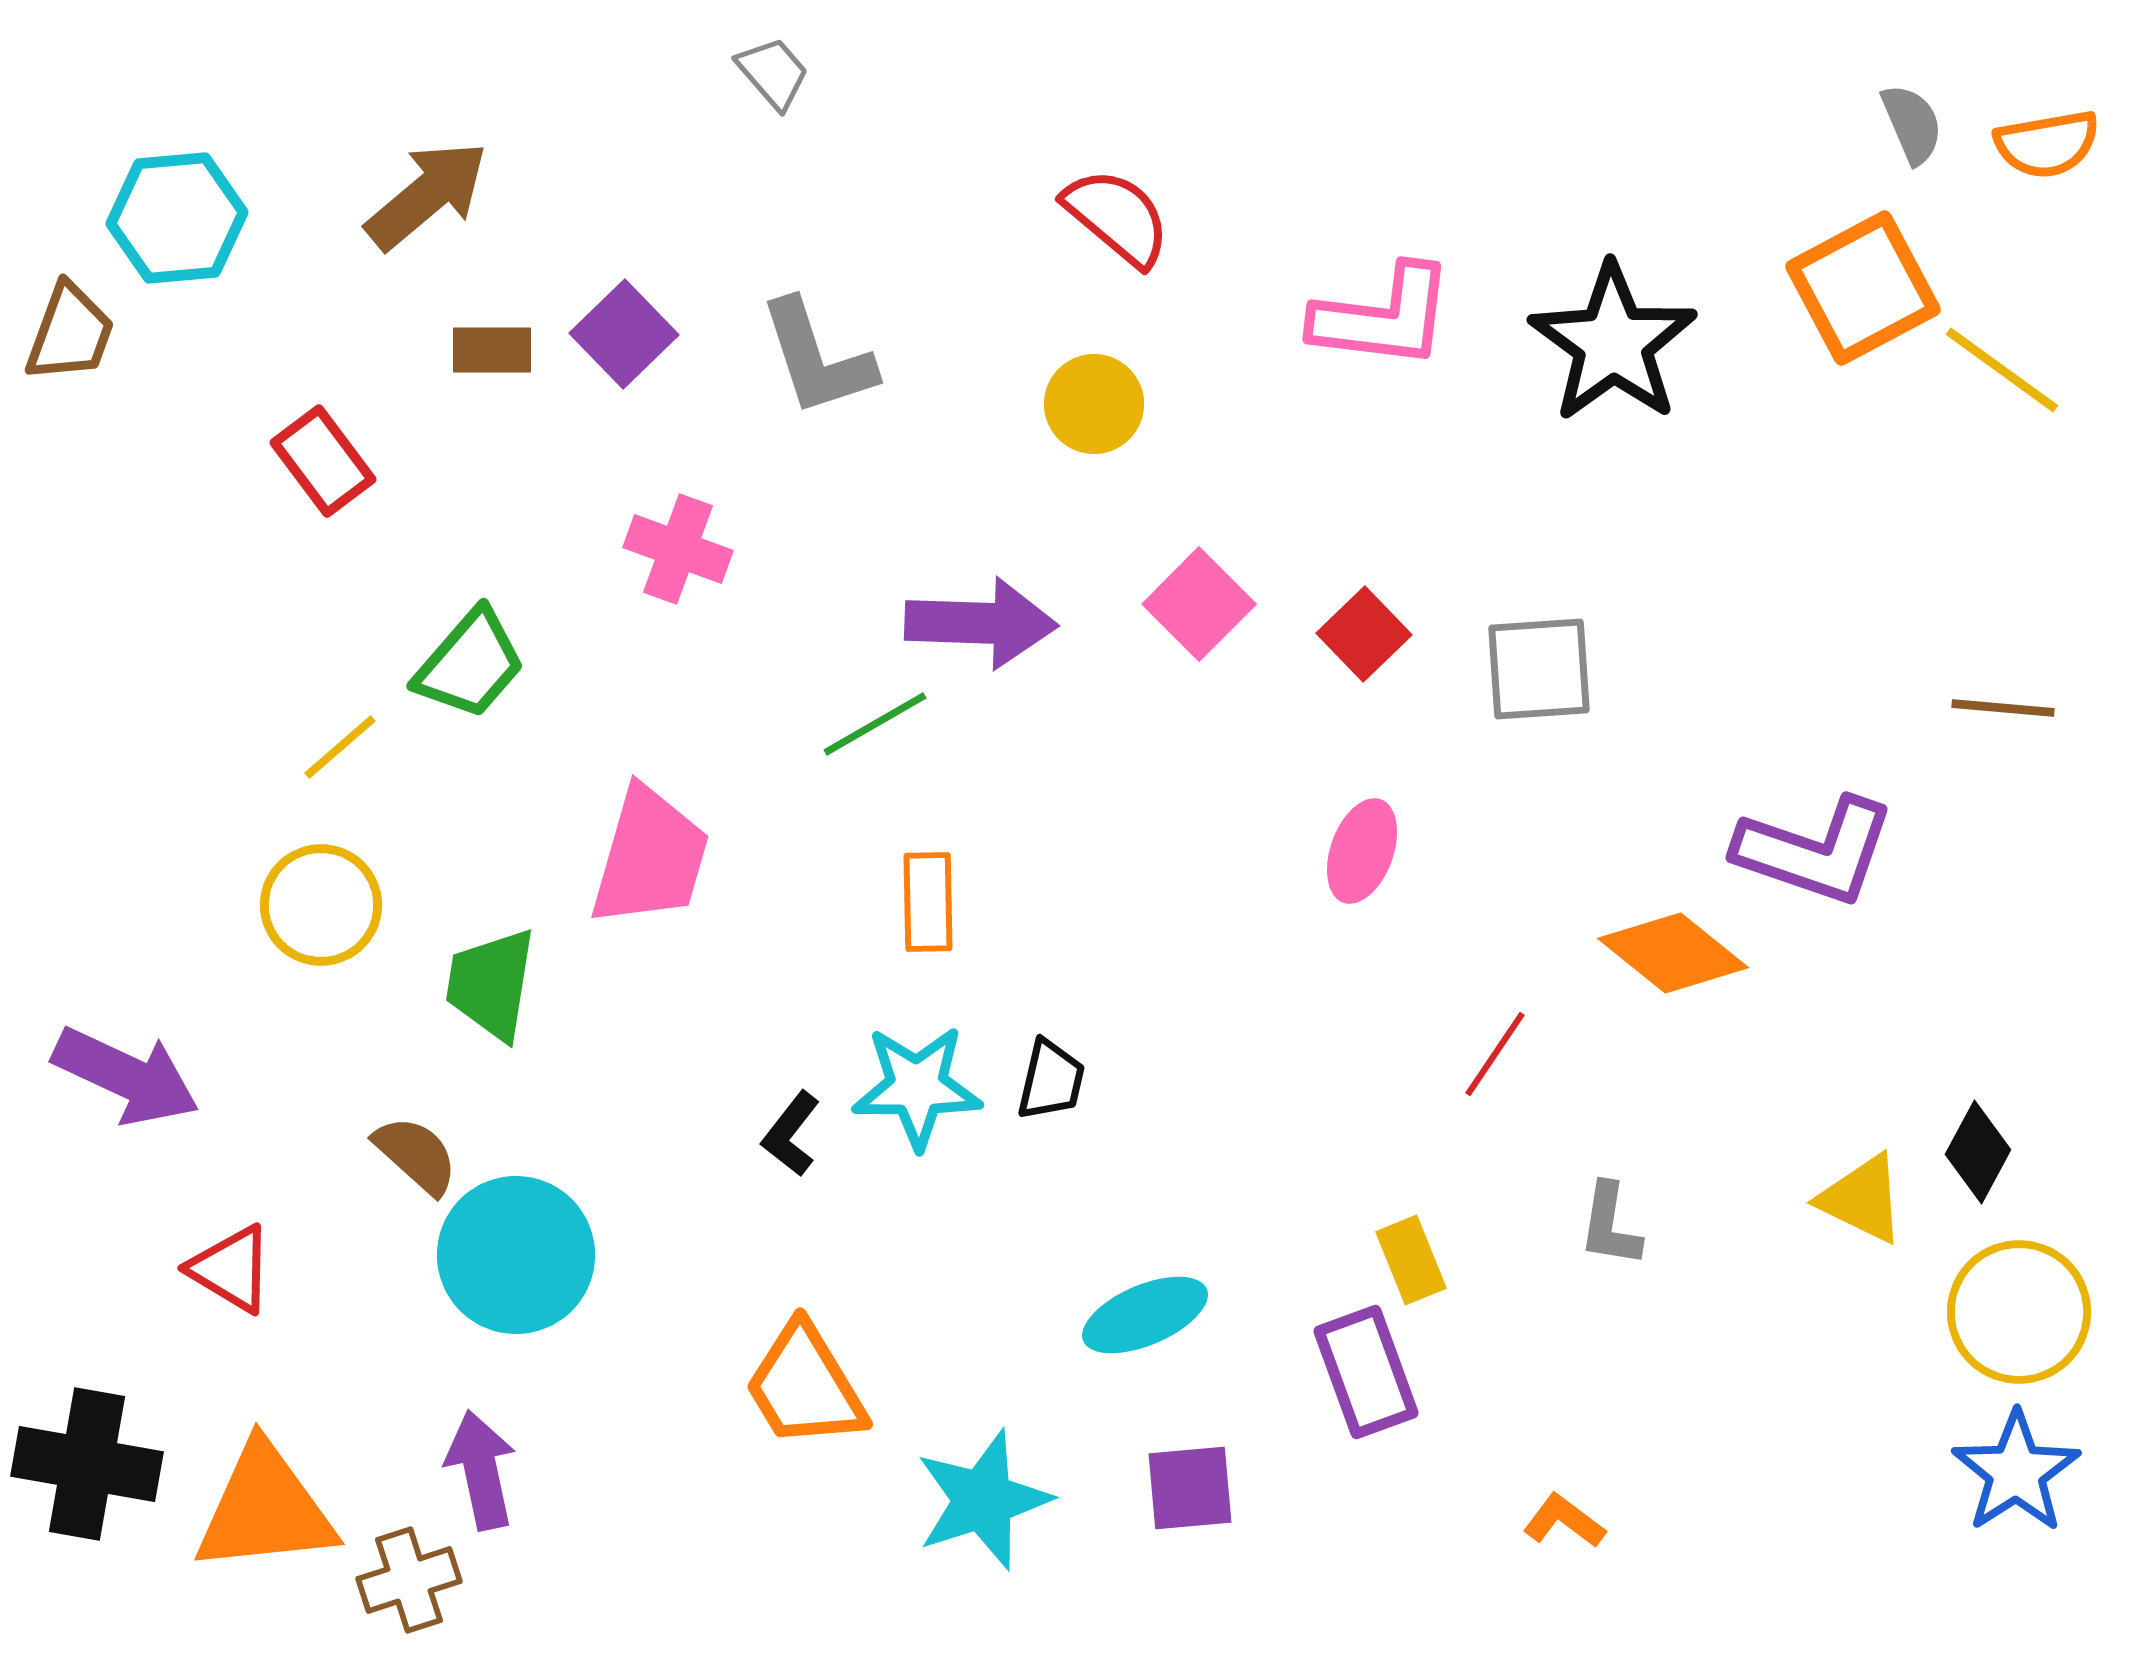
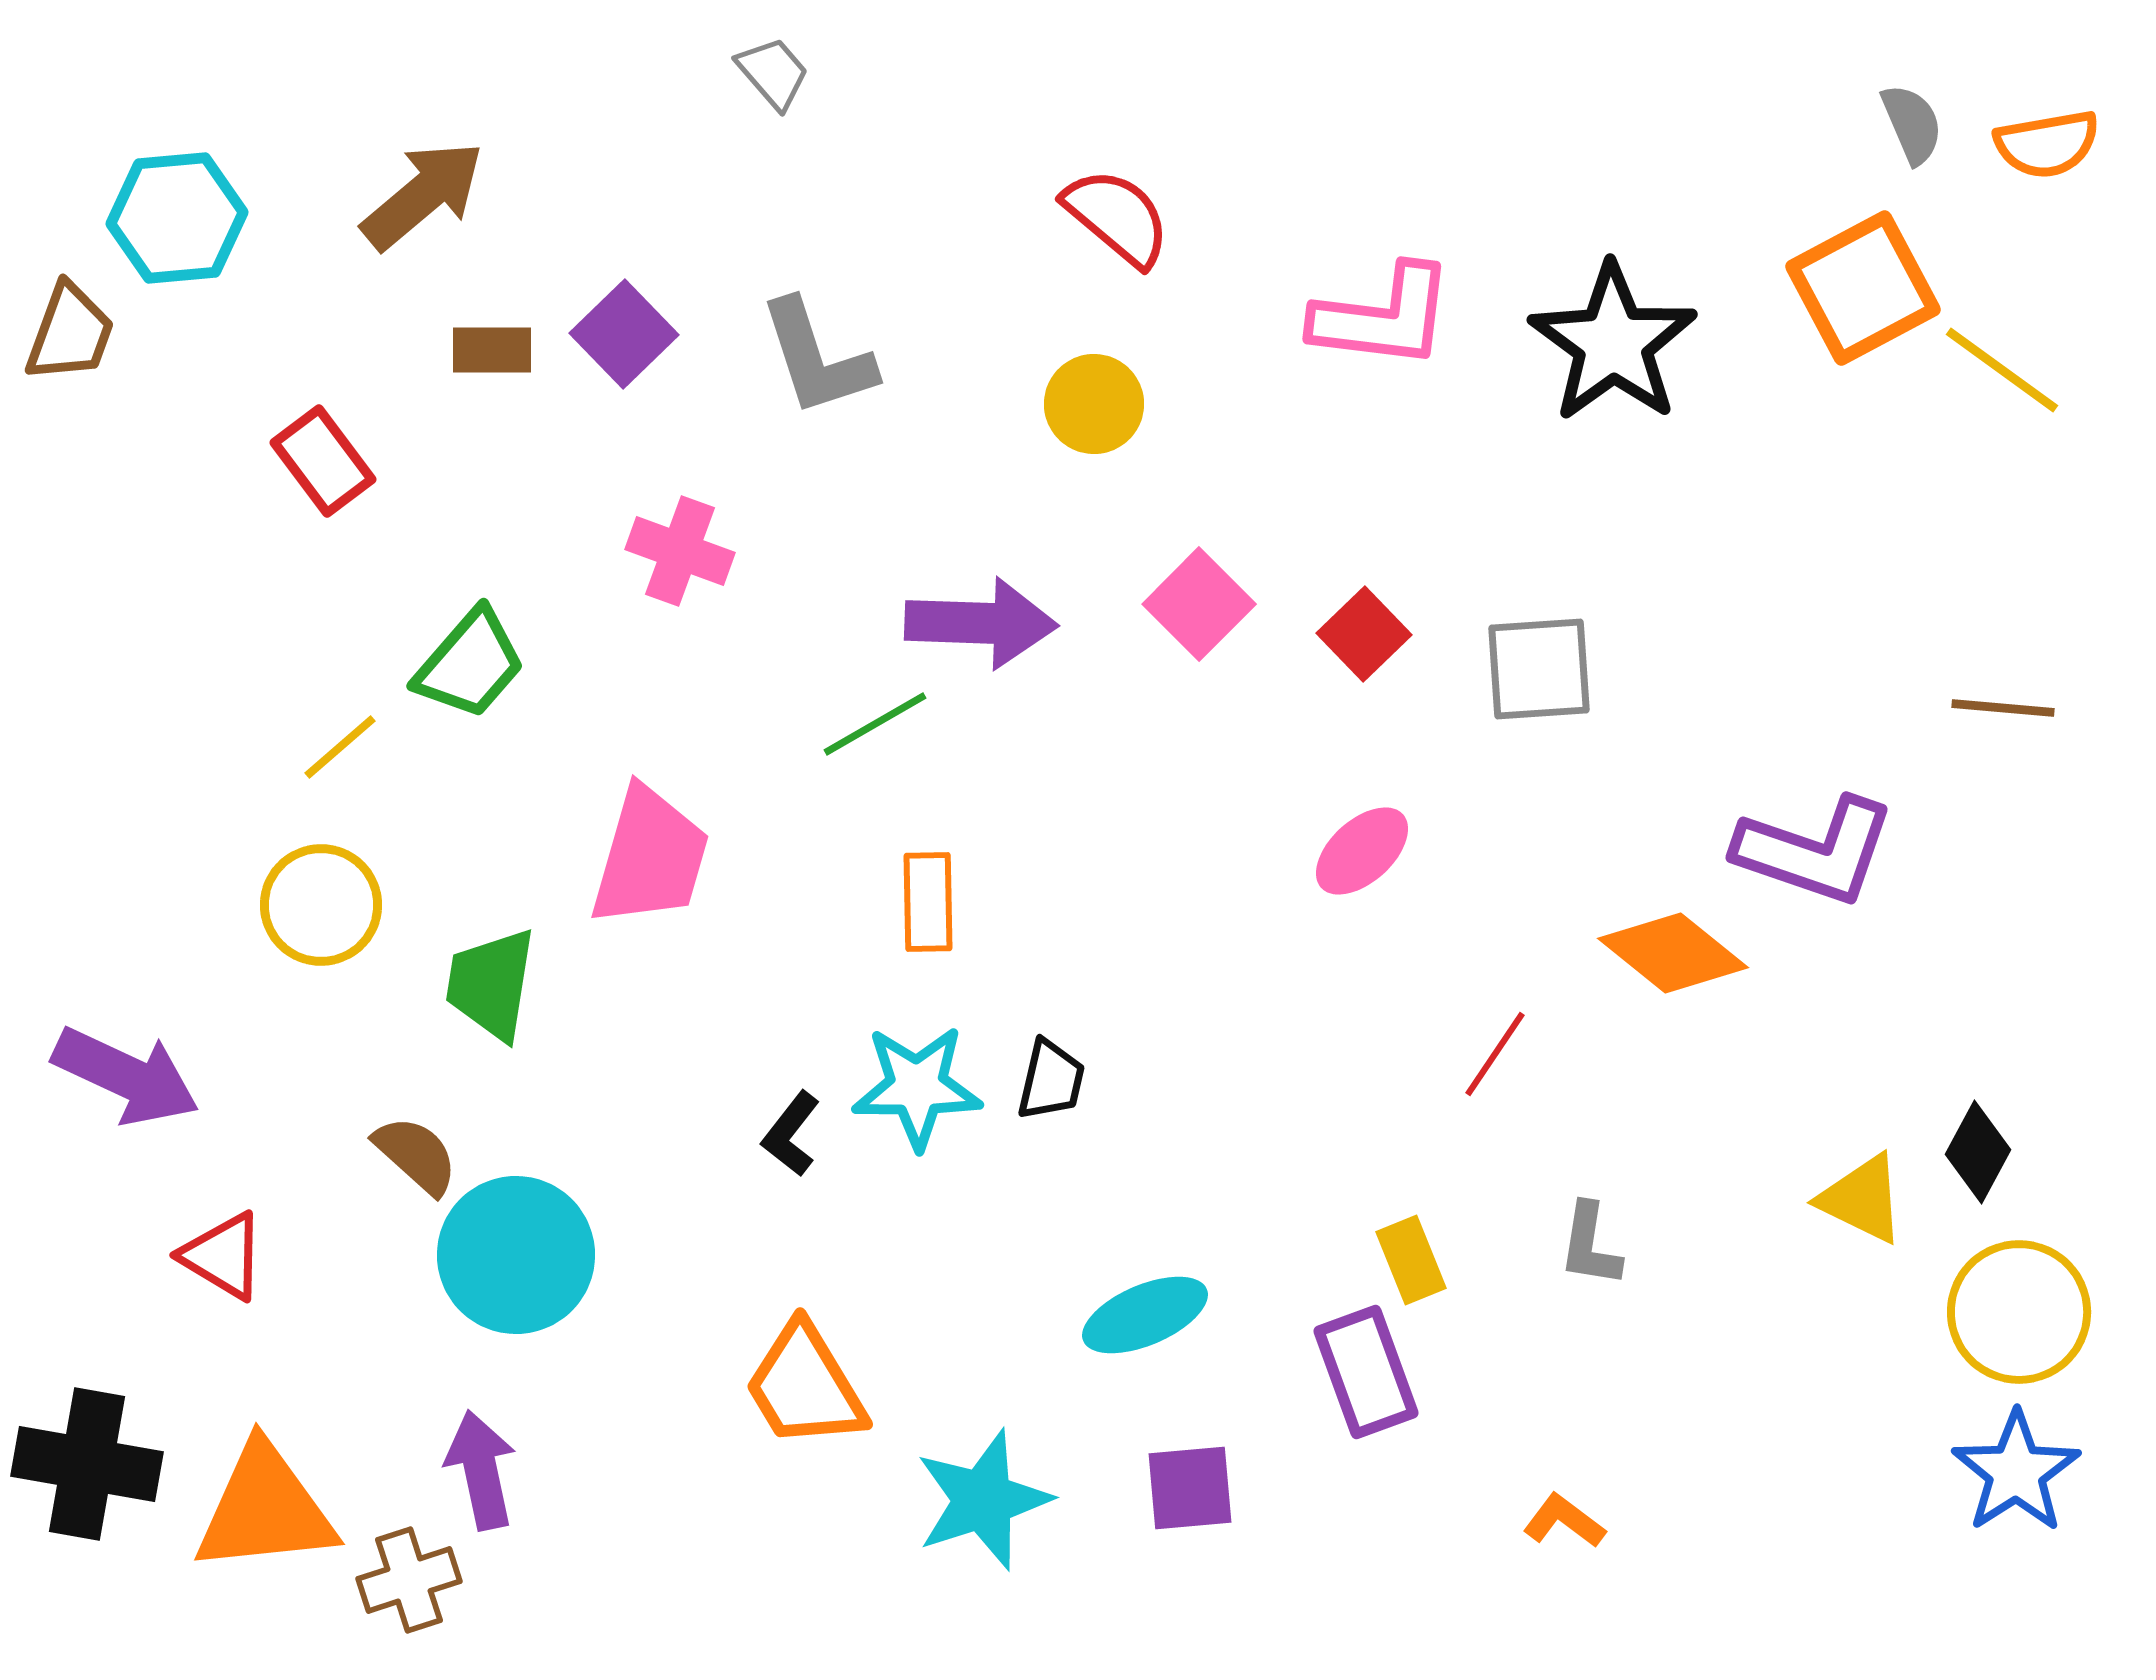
brown arrow at (427, 195): moved 4 px left
pink cross at (678, 549): moved 2 px right, 2 px down
pink ellipse at (1362, 851): rotated 28 degrees clockwise
gray L-shape at (1610, 1225): moved 20 px left, 20 px down
red triangle at (231, 1269): moved 8 px left, 13 px up
